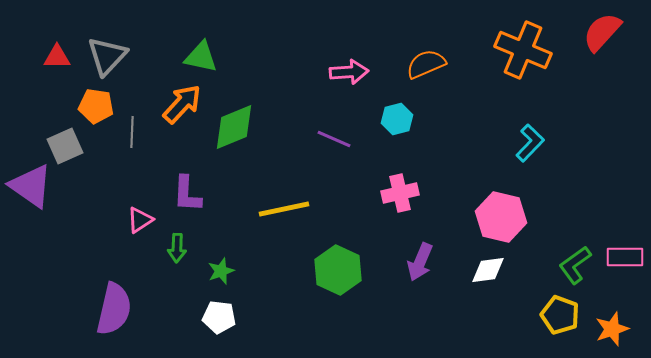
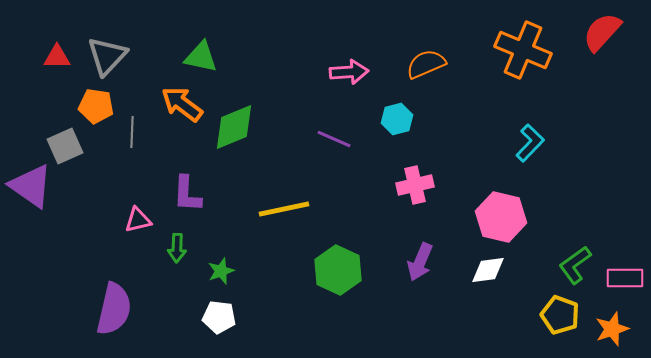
orange arrow: rotated 96 degrees counterclockwise
pink cross: moved 15 px right, 8 px up
pink triangle: moved 2 px left; rotated 20 degrees clockwise
pink rectangle: moved 21 px down
